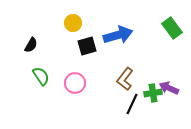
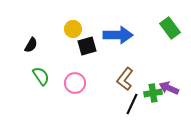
yellow circle: moved 6 px down
green rectangle: moved 2 px left
blue arrow: rotated 16 degrees clockwise
